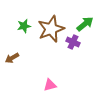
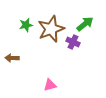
green star: moved 2 px right, 1 px up
brown arrow: rotated 32 degrees clockwise
